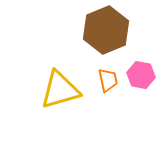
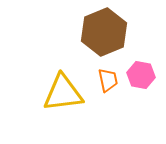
brown hexagon: moved 2 px left, 2 px down
yellow triangle: moved 3 px right, 3 px down; rotated 9 degrees clockwise
